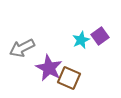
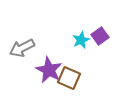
purple star: moved 2 px down
